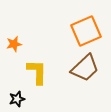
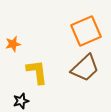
orange star: moved 1 px left
yellow L-shape: rotated 8 degrees counterclockwise
black star: moved 4 px right, 2 px down
